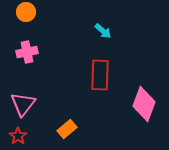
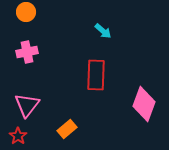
red rectangle: moved 4 px left
pink triangle: moved 4 px right, 1 px down
